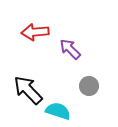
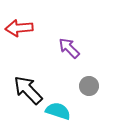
red arrow: moved 16 px left, 4 px up
purple arrow: moved 1 px left, 1 px up
